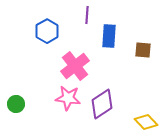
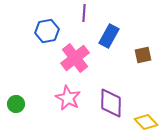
purple line: moved 3 px left, 2 px up
blue hexagon: rotated 20 degrees clockwise
blue rectangle: rotated 25 degrees clockwise
brown square: moved 5 px down; rotated 18 degrees counterclockwise
pink cross: moved 8 px up
pink star: rotated 20 degrees clockwise
purple diamond: moved 9 px right, 1 px up; rotated 56 degrees counterclockwise
